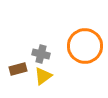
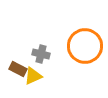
brown rectangle: rotated 42 degrees clockwise
yellow triangle: moved 10 px left; rotated 12 degrees clockwise
